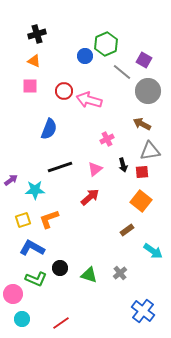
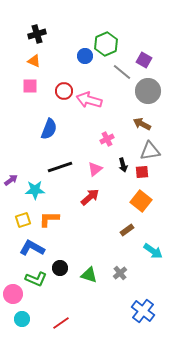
orange L-shape: rotated 20 degrees clockwise
